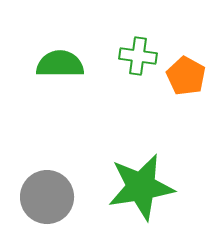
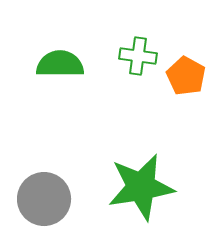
gray circle: moved 3 px left, 2 px down
